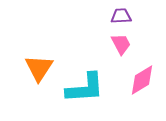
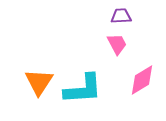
pink trapezoid: moved 4 px left
orange triangle: moved 14 px down
cyan L-shape: moved 2 px left, 1 px down
